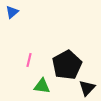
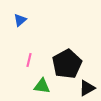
blue triangle: moved 8 px right, 8 px down
black pentagon: moved 1 px up
black triangle: rotated 18 degrees clockwise
